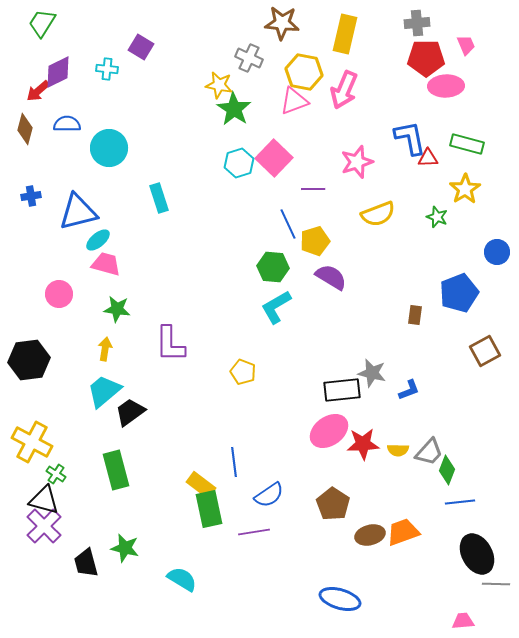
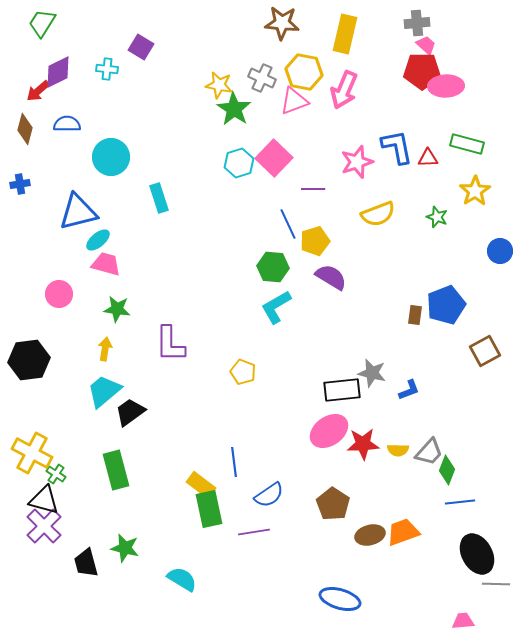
pink trapezoid at (466, 45): moved 40 px left; rotated 25 degrees counterclockwise
gray cross at (249, 58): moved 13 px right, 20 px down
red pentagon at (426, 58): moved 4 px left, 13 px down
blue L-shape at (410, 138): moved 13 px left, 9 px down
cyan circle at (109, 148): moved 2 px right, 9 px down
yellow star at (465, 189): moved 10 px right, 2 px down
blue cross at (31, 196): moved 11 px left, 12 px up
blue circle at (497, 252): moved 3 px right, 1 px up
blue pentagon at (459, 293): moved 13 px left, 12 px down
yellow cross at (32, 442): moved 11 px down
